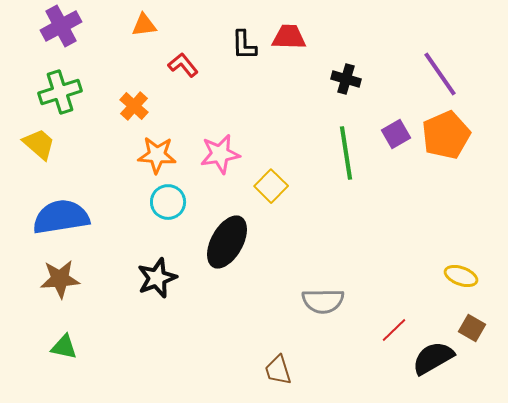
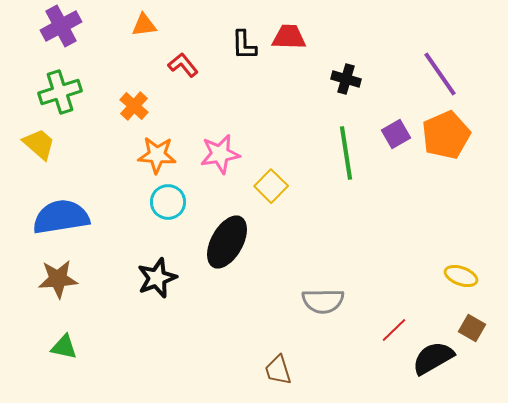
brown star: moved 2 px left
